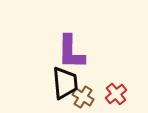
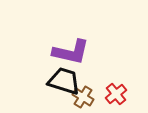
purple L-shape: rotated 78 degrees counterclockwise
black trapezoid: moved 1 px left, 2 px up; rotated 68 degrees counterclockwise
